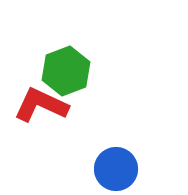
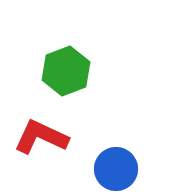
red L-shape: moved 32 px down
